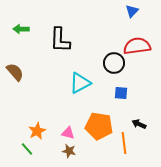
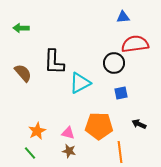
blue triangle: moved 9 px left, 6 px down; rotated 40 degrees clockwise
green arrow: moved 1 px up
black L-shape: moved 6 px left, 22 px down
red semicircle: moved 2 px left, 2 px up
brown semicircle: moved 8 px right, 1 px down
blue square: rotated 16 degrees counterclockwise
orange pentagon: rotated 8 degrees counterclockwise
orange line: moved 4 px left, 9 px down
green line: moved 3 px right, 4 px down
